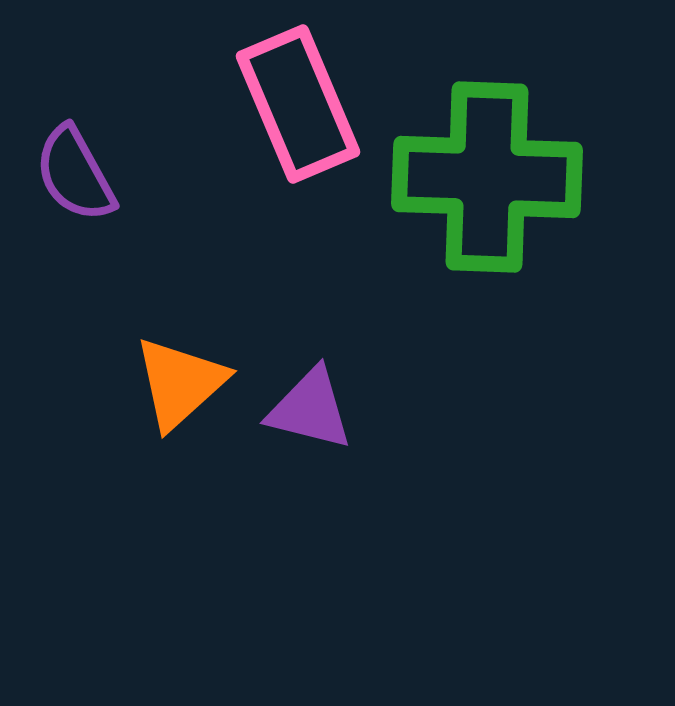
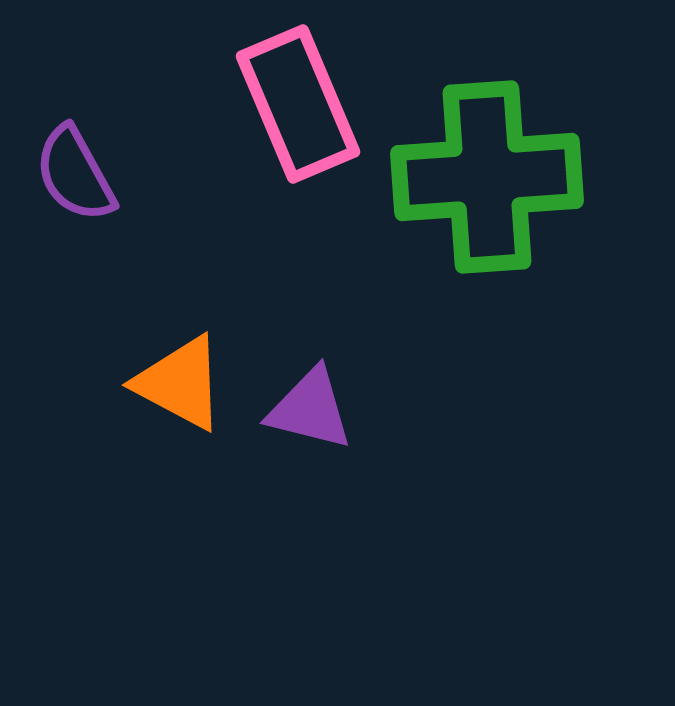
green cross: rotated 6 degrees counterclockwise
orange triangle: rotated 50 degrees counterclockwise
